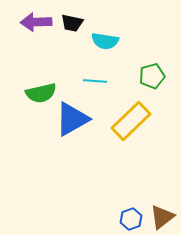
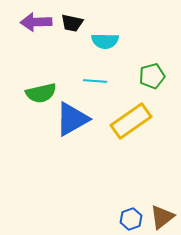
cyan semicircle: rotated 8 degrees counterclockwise
yellow rectangle: rotated 9 degrees clockwise
